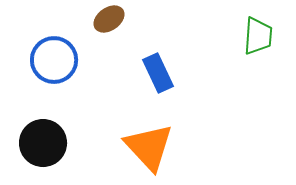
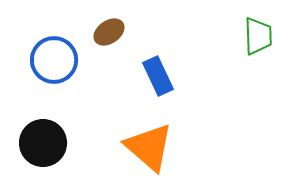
brown ellipse: moved 13 px down
green trapezoid: rotated 6 degrees counterclockwise
blue rectangle: moved 3 px down
orange triangle: rotated 6 degrees counterclockwise
